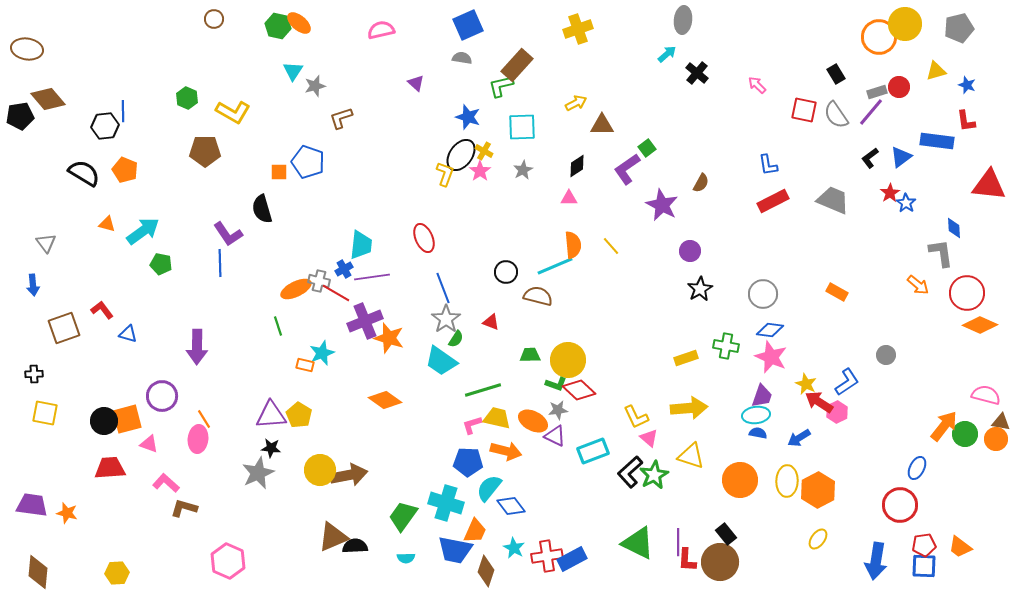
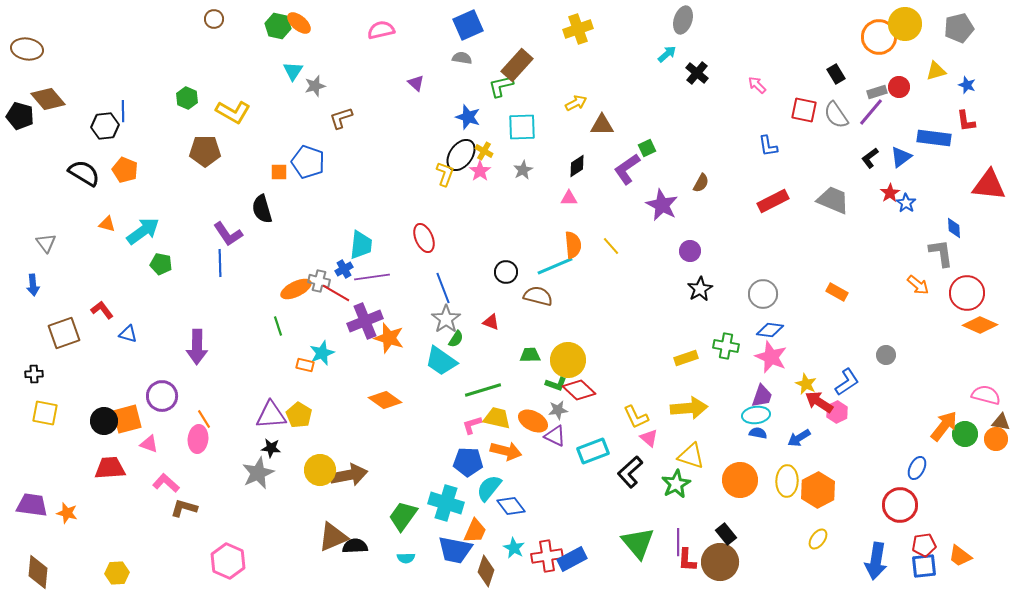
gray ellipse at (683, 20): rotated 12 degrees clockwise
black pentagon at (20, 116): rotated 24 degrees clockwise
blue rectangle at (937, 141): moved 3 px left, 3 px up
green square at (647, 148): rotated 12 degrees clockwise
blue L-shape at (768, 165): moved 19 px up
brown square at (64, 328): moved 5 px down
green star at (654, 475): moved 22 px right, 9 px down
green triangle at (638, 543): rotated 24 degrees clockwise
orange trapezoid at (960, 547): moved 9 px down
blue square at (924, 566): rotated 8 degrees counterclockwise
